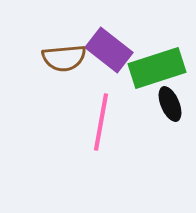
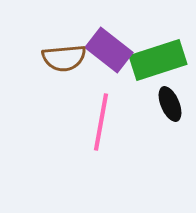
green rectangle: moved 1 px right, 8 px up
